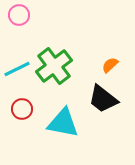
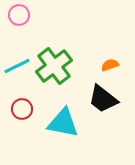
orange semicircle: rotated 24 degrees clockwise
cyan line: moved 3 px up
